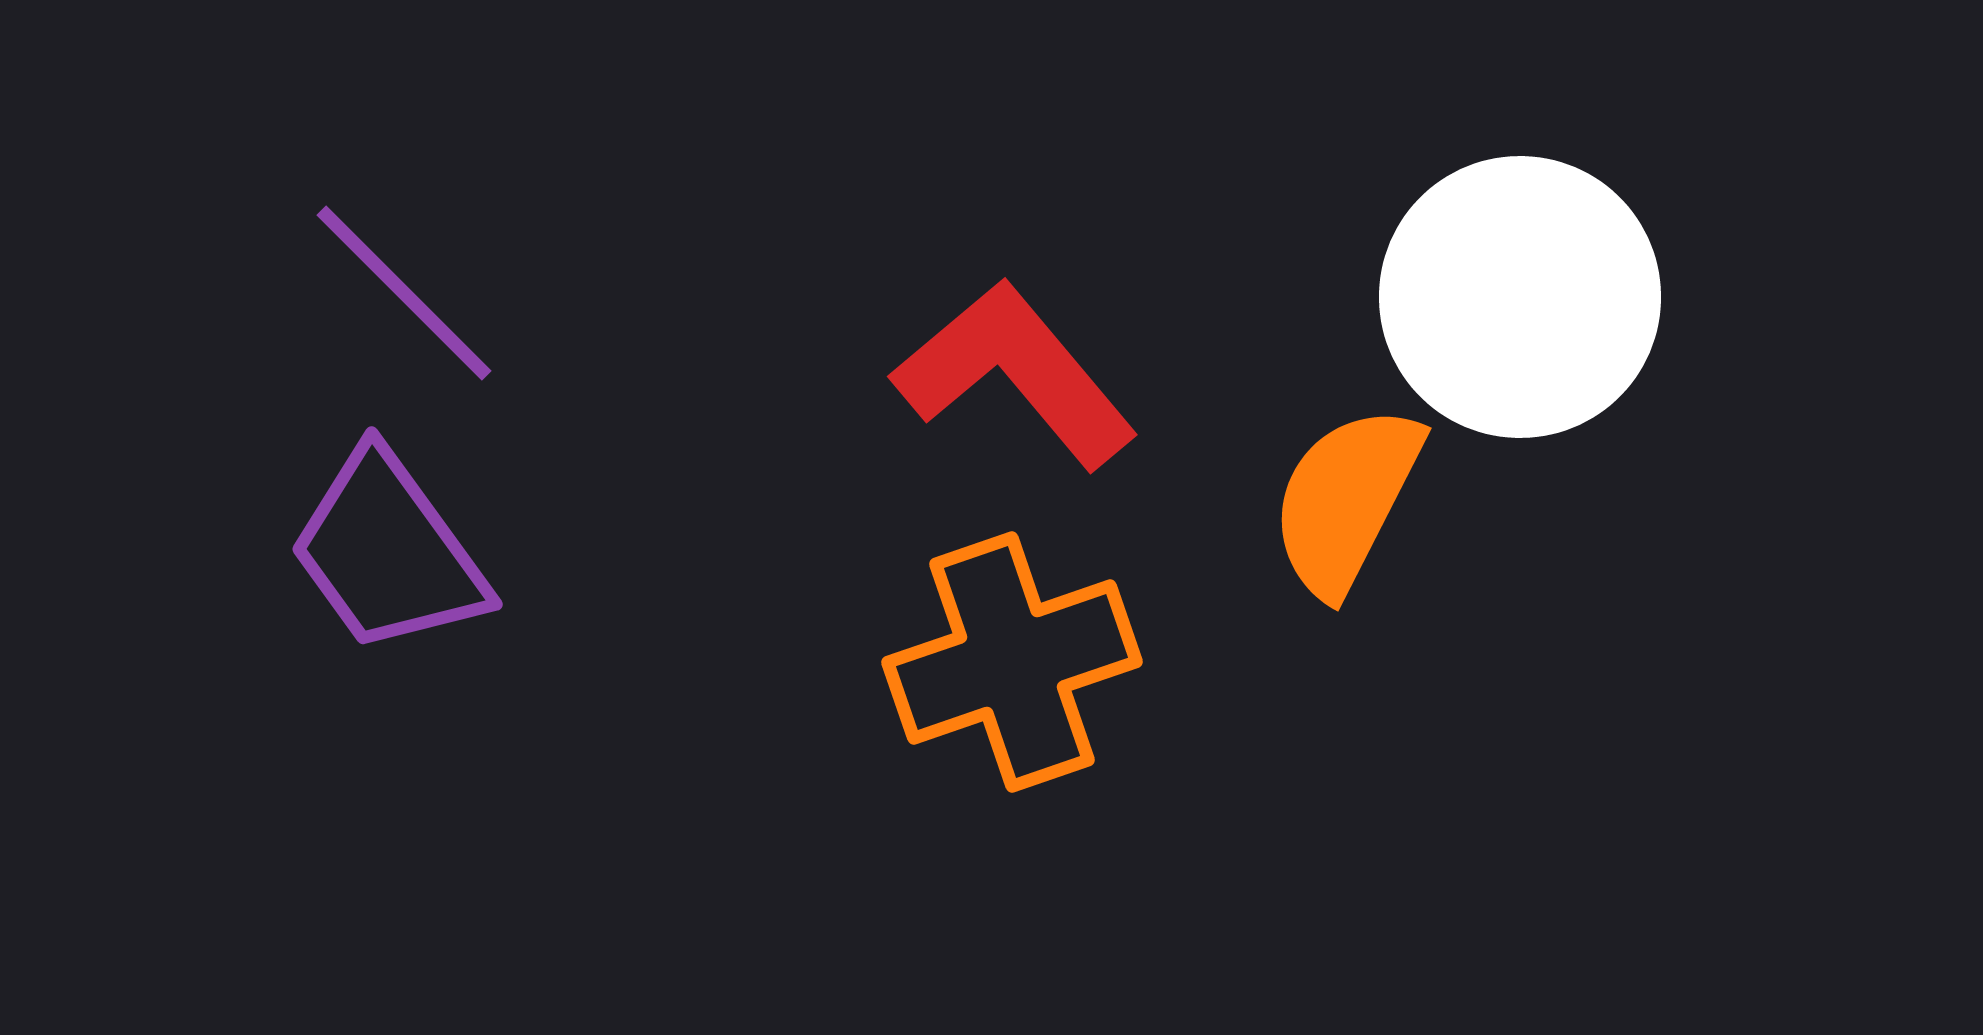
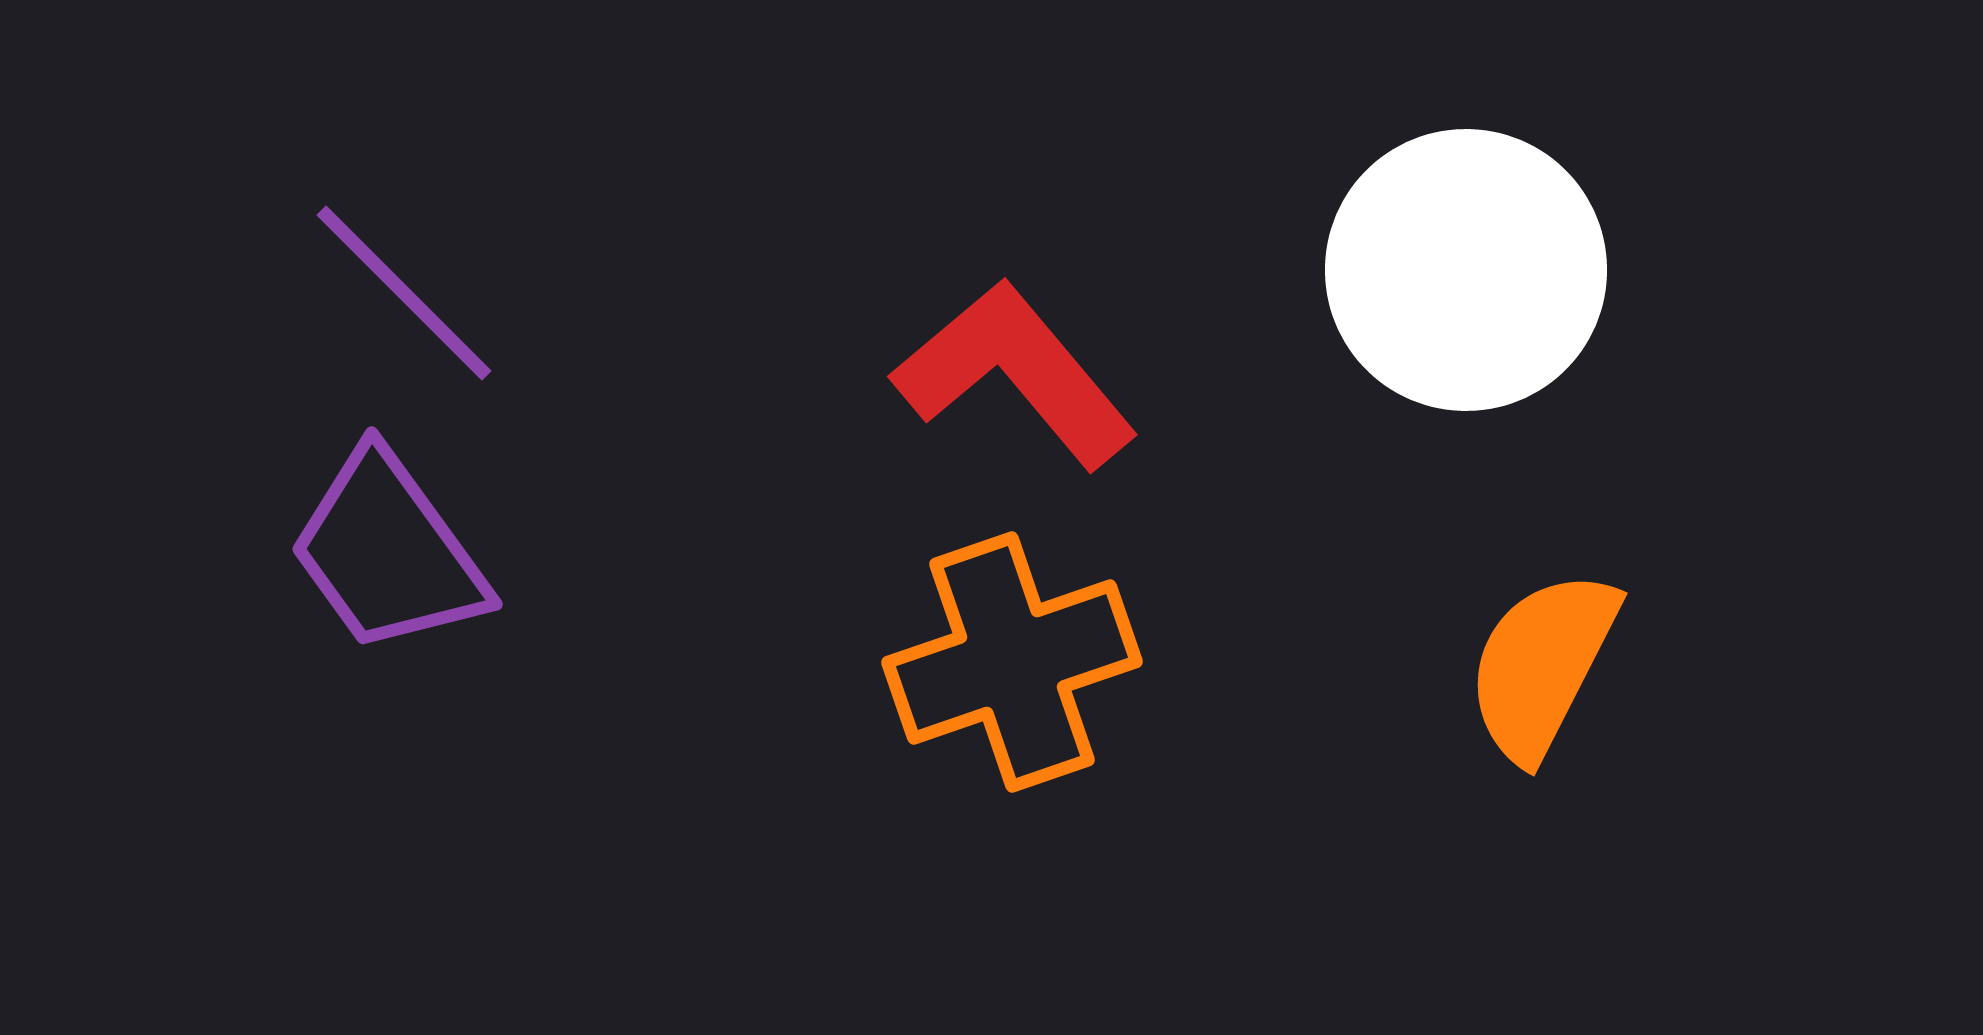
white circle: moved 54 px left, 27 px up
orange semicircle: moved 196 px right, 165 px down
